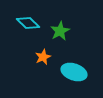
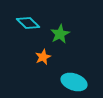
green star: moved 3 px down
cyan ellipse: moved 10 px down
